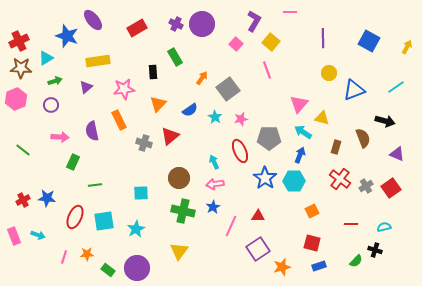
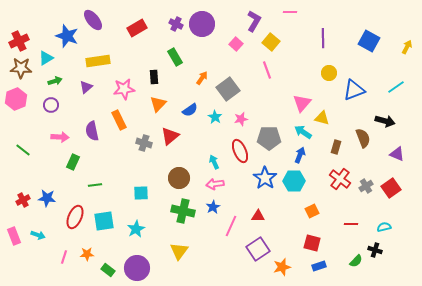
black rectangle at (153, 72): moved 1 px right, 5 px down
pink triangle at (299, 104): moved 3 px right, 1 px up
